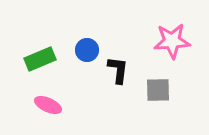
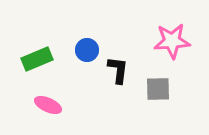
green rectangle: moved 3 px left
gray square: moved 1 px up
